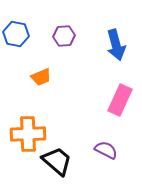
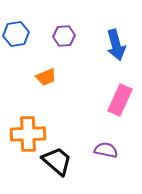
blue hexagon: rotated 20 degrees counterclockwise
orange trapezoid: moved 5 px right
purple semicircle: rotated 15 degrees counterclockwise
